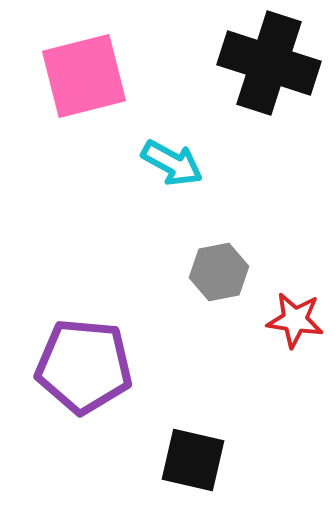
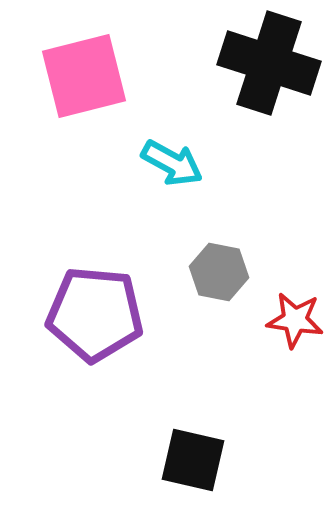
gray hexagon: rotated 22 degrees clockwise
purple pentagon: moved 11 px right, 52 px up
